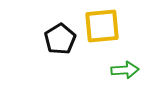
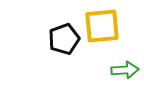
black pentagon: moved 4 px right; rotated 12 degrees clockwise
